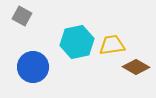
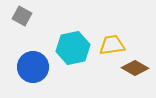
cyan hexagon: moved 4 px left, 6 px down
brown diamond: moved 1 px left, 1 px down
